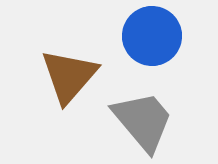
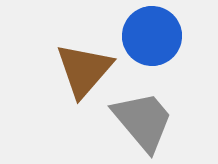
brown triangle: moved 15 px right, 6 px up
